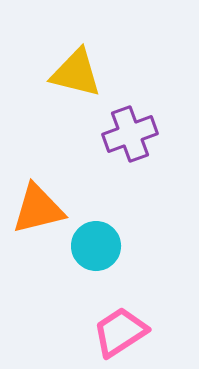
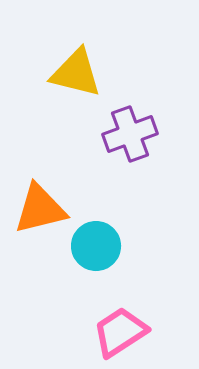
orange triangle: moved 2 px right
